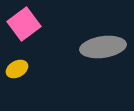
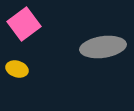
yellow ellipse: rotated 45 degrees clockwise
